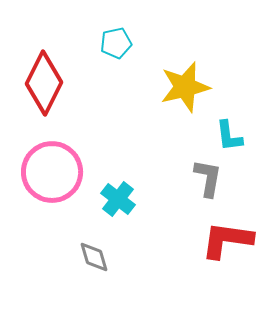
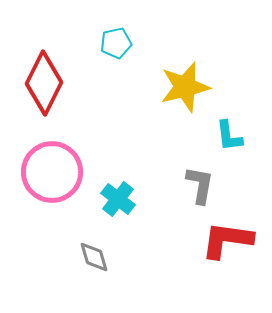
gray L-shape: moved 8 px left, 7 px down
